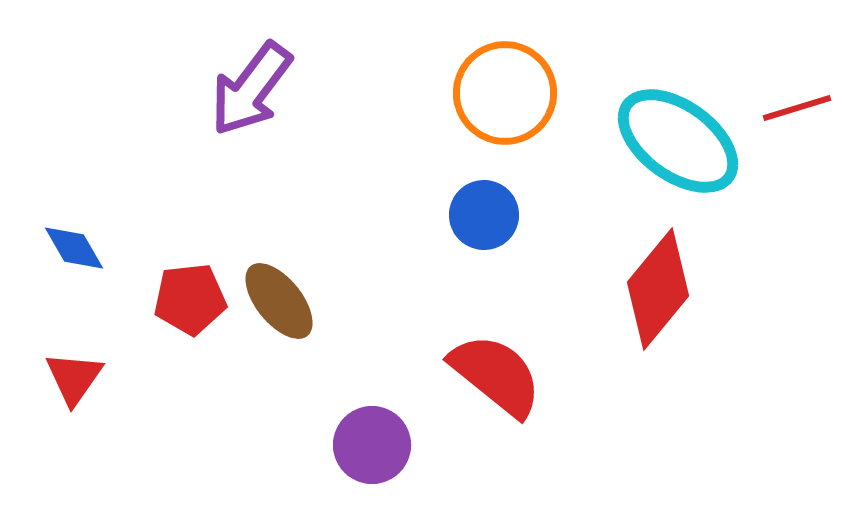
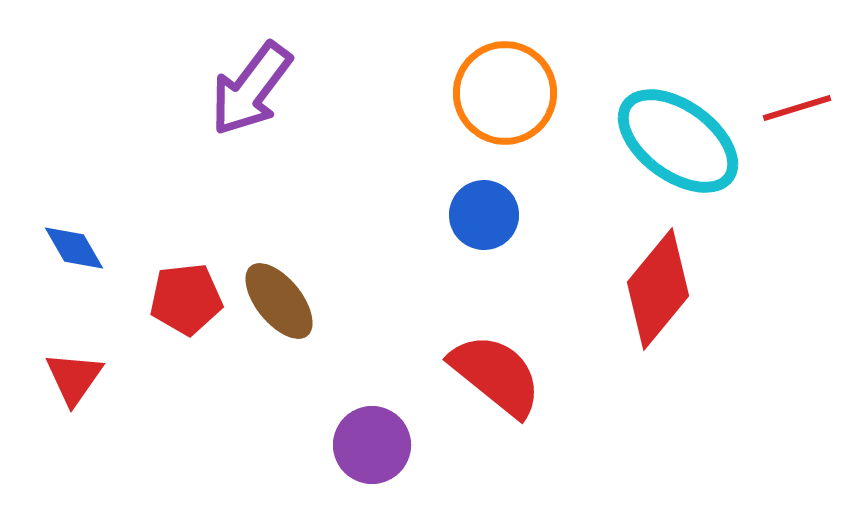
red pentagon: moved 4 px left
